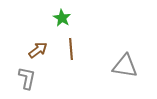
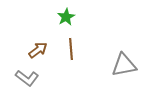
green star: moved 4 px right, 1 px up; rotated 12 degrees clockwise
gray triangle: moved 1 px left, 1 px up; rotated 20 degrees counterclockwise
gray L-shape: rotated 115 degrees clockwise
